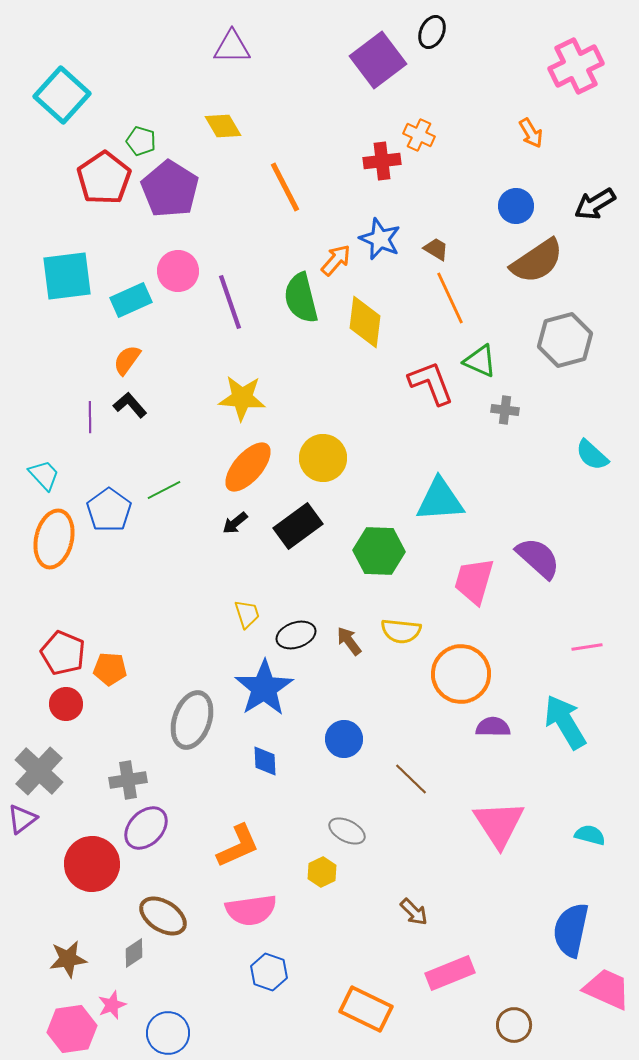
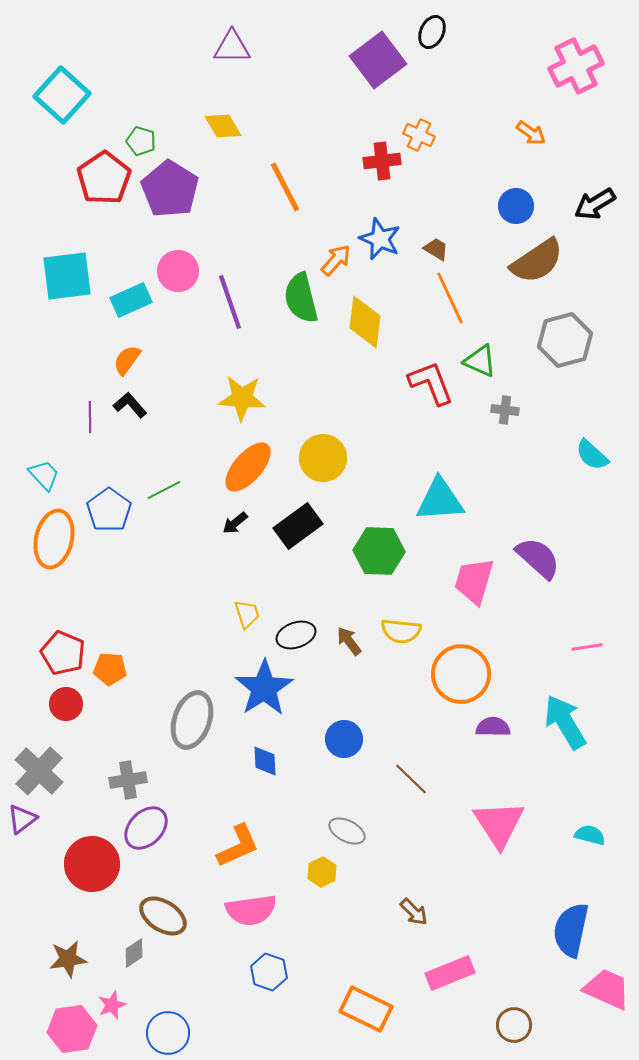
orange arrow at (531, 133): rotated 24 degrees counterclockwise
